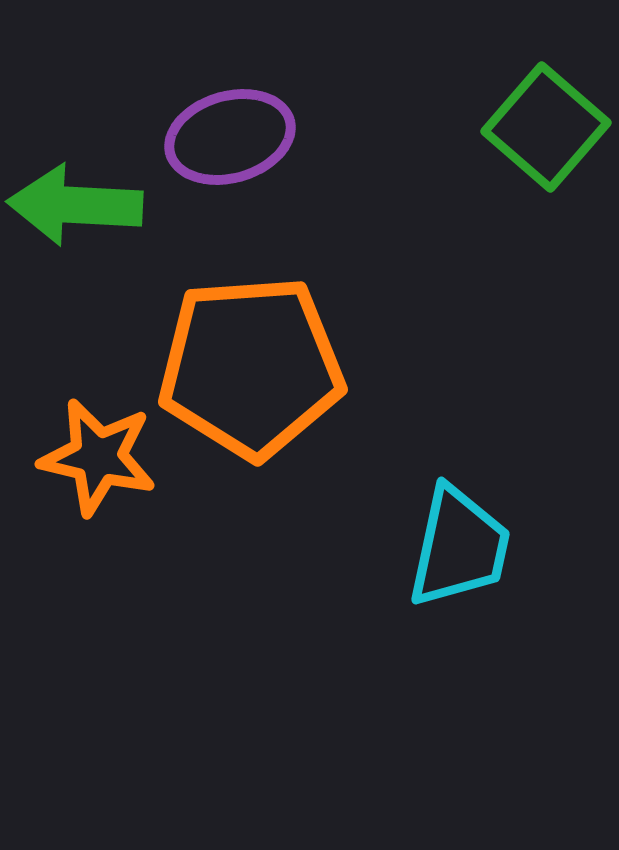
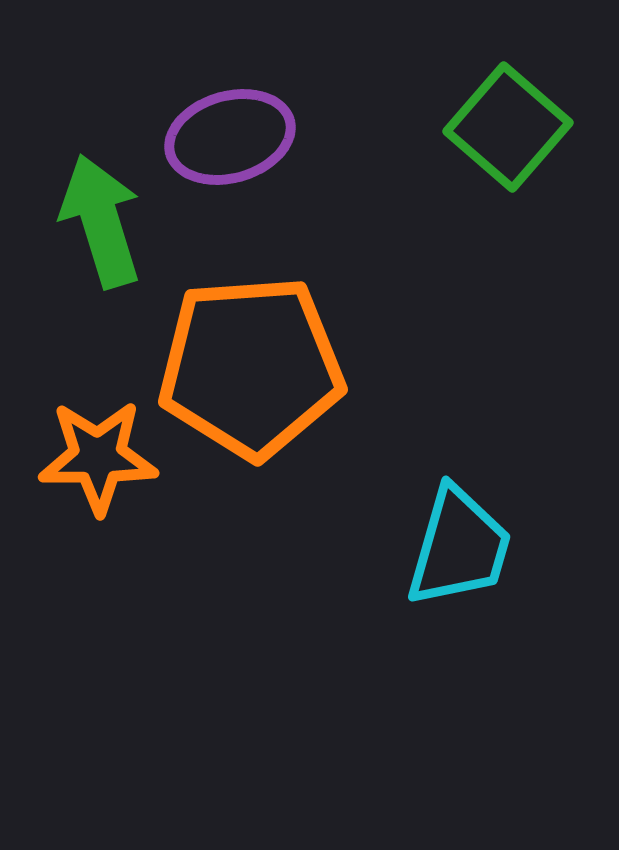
green square: moved 38 px left
green arrow: moved 26 px right, 16 px down; rotated 70 degrees clockwise
orange star: rotated 13 degrees counterclockwise
cyan trapezoid: rotated 4 degrees clockwise
